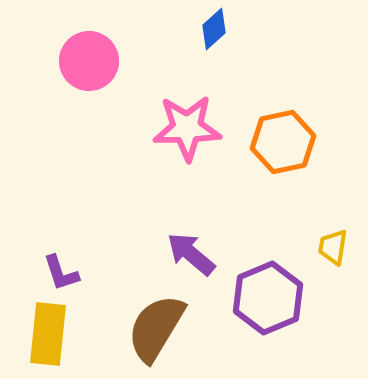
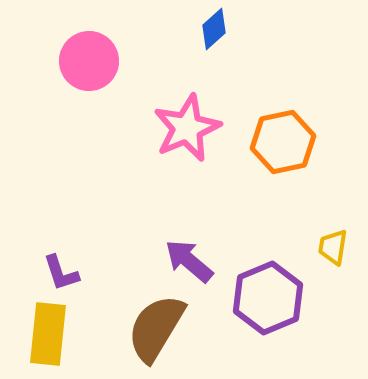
pink star: rotated 22 degrees counterclockwise
purple arrow: moved 2 px left, 7 px down
